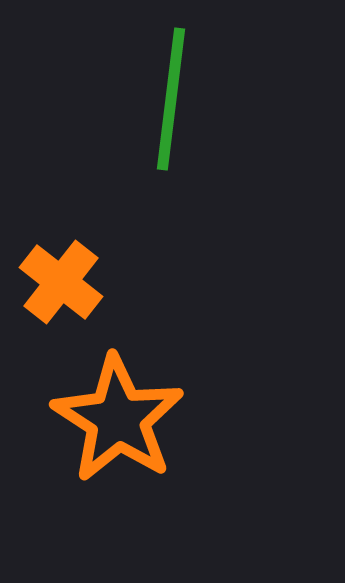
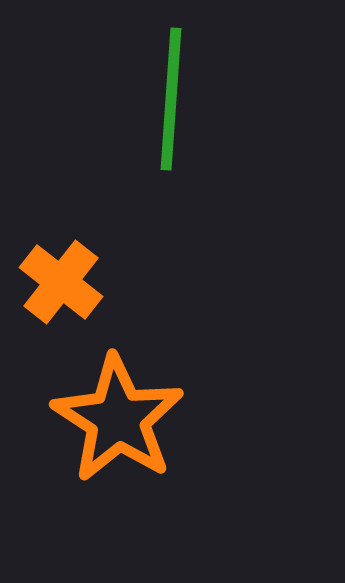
green line: rotated 3 degrees counterclockwise
